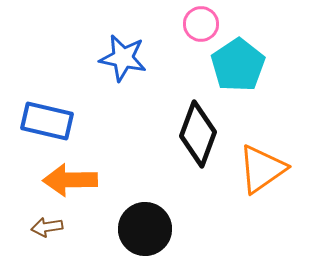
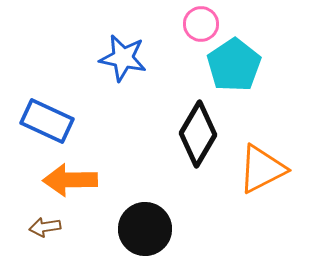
cyan pentagon: moved 4 px left
blue rectangle: rotated 12 degrees clockwise
black diamond: rotated 10 degrees clockwise
orange triangle: rotated 8 degrees clockwise
brown arrow: moved 2 px left
